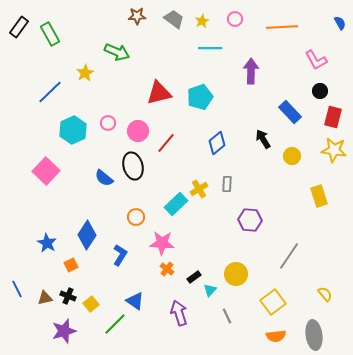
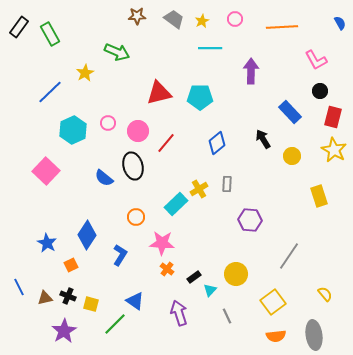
cyan pentagon at (200, 97): rotated 20 degrees clockwise
yellow star at (334, 150): rotated 20 degrees clockwise
blue line at (17, 289): moved 2 px right, 2 px up
yellow square at (91, 304): rotated 35 degrees counterclockwise
purple star at (64, 331): rotated 15 degrees counterclockwise
